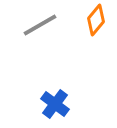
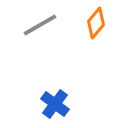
orange diamond: moved 3 px down
